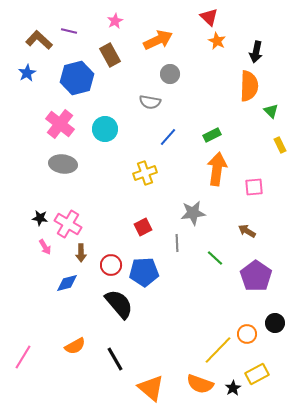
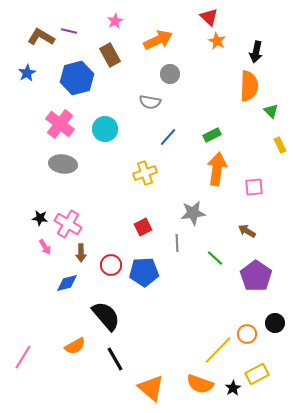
brown L-shape at (39, 40): moved 2 px right, 3 px up; rotated 12 degrees counterclockwise
black semicircle at (119, 304): moved 13 px left, 12 px down
